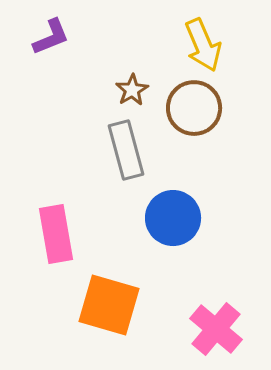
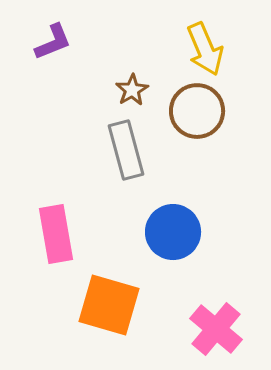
purple L-shape: moved 2 px right, 5 px down
yellow arrow: moved 2 px right, 4 px down
brown circle: moved 3 px right, 3 px down
blue circle: moved 14 px down
